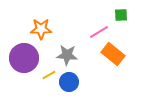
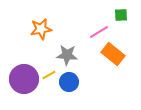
orange star: rotated 10 degrees counterclockwise
purple circle: moved 21 px down
